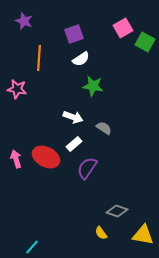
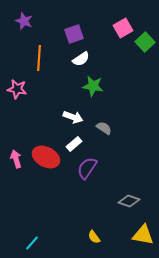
green square: rotated 18 degrees clockwise
gray diamond: moved 12 px right, 10 px up
yellow semicircle: moved 7 px left, 4 px down
cyan line: moved 4 px up
